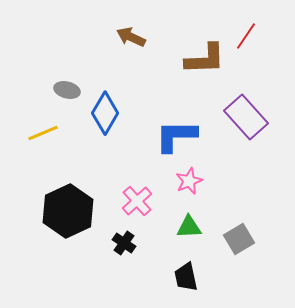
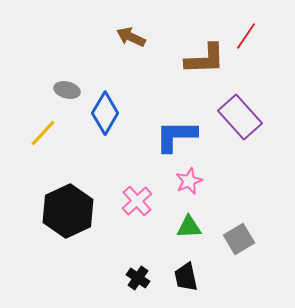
purple rectangle: moved 6 px left
yellow line: rotated 24 degrees counterclockwise
black cross: moved 14 px right, 35 px down
